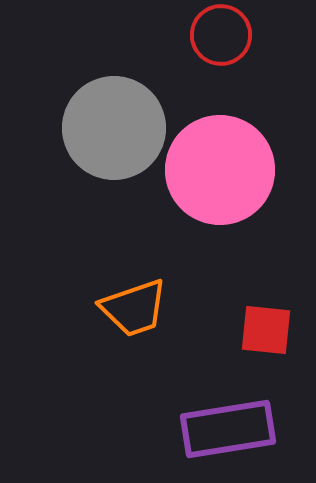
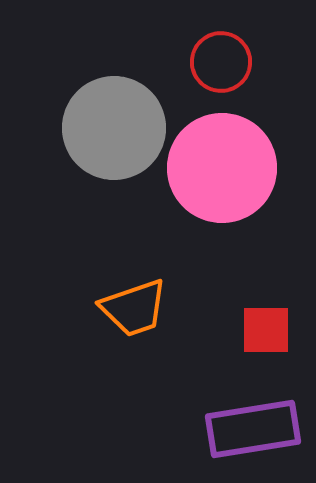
red circle: moved 27 px down
pink circle: moved 2 px right, 2 px up
red square: rotated 6 degrees counterclockwise
purple rectangle: moved 25 px right
